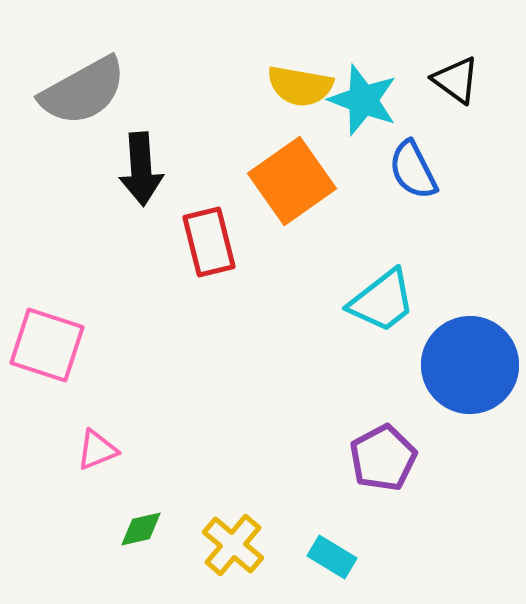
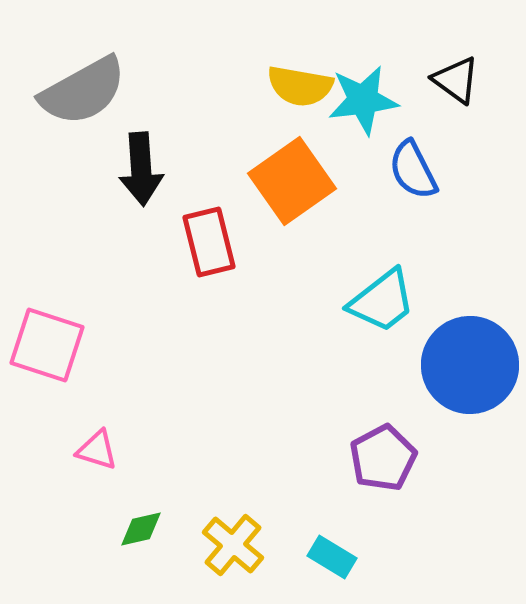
cyan star: rotated 28 degrees counterclockwise
pink triangle: rotated 39 degrees clockwise
